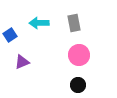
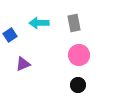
purple triangle: moved 1 px right, 2 px down
